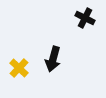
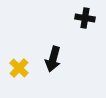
black cross: rotated 18 degrees counterclockwise
